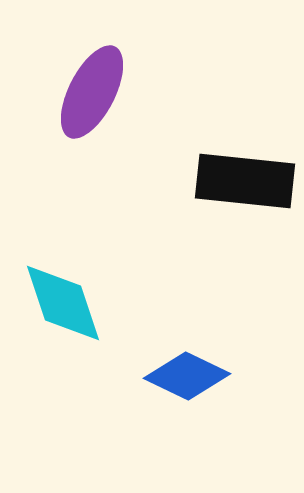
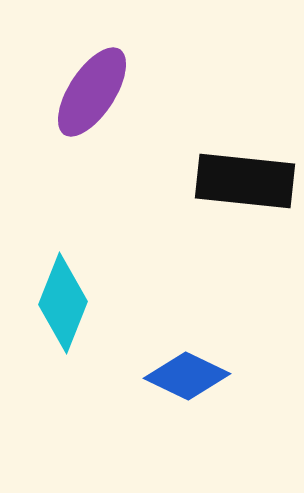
purple ellipse: rotated 6 degrees clockwise
cyan diamond: rotated 40 degrees clockwise
